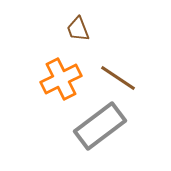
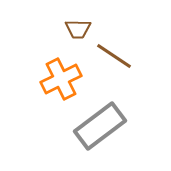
brown trapezoid: rotated 68 degrees counterclockwise
brown line: moved 4 px left, 22 px up
